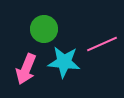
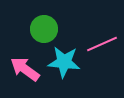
pink arrow: moved 1 px left; rotated 104 degrees clockwise
